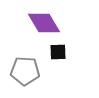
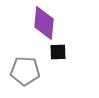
purple diamond: rotated 36 degrees clockwise
